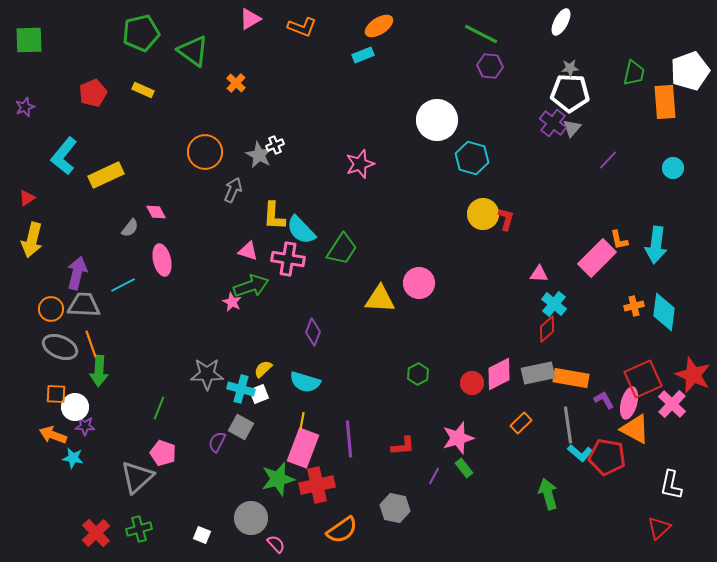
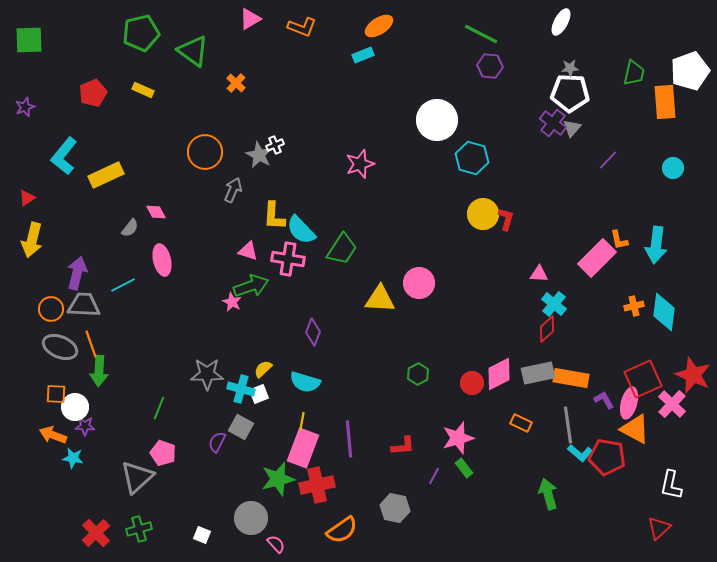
orange rectangle at (521, 423): rotated 70 degrees clockwise
